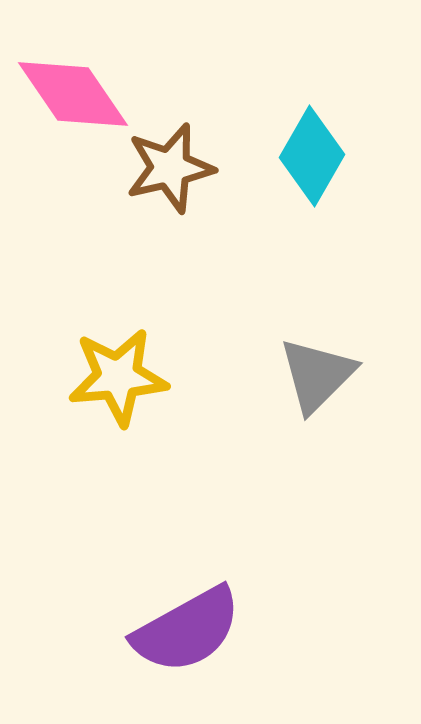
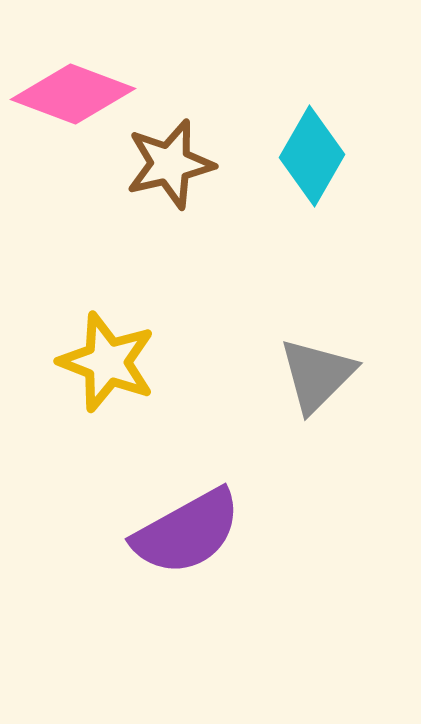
pink diamond: rotated 35 degrees counterclockwise
brown star: moved 4 px up
yellow star: moved 11 px left, 15 px up; rotated 26 degrees clockwise
purple semicircle: moved 98 px up
